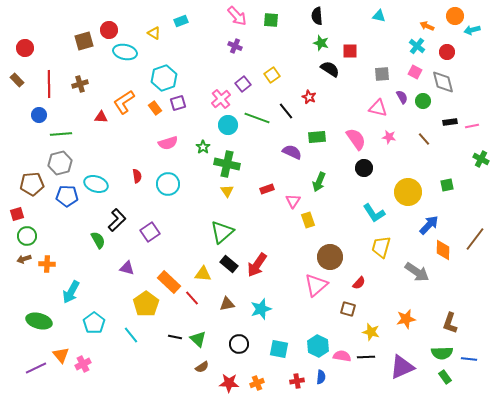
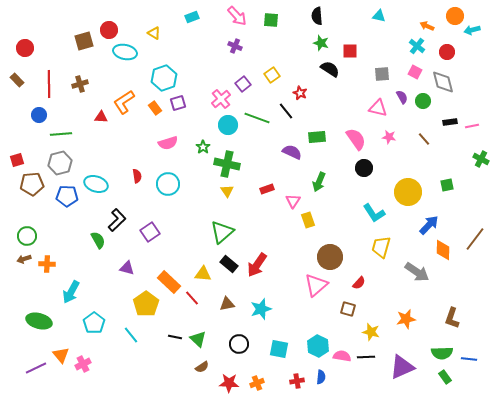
cyan rectangle at (181, 21): moved 11 px right, 4 px up
red star at (309, 97): moved 9 px left, 4 px up
red square at (17, 214): moved 54 px up
brown L-shape at (450, 323): moved 2 px right, 5 px up
